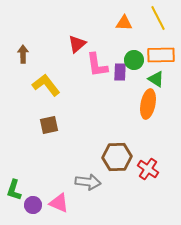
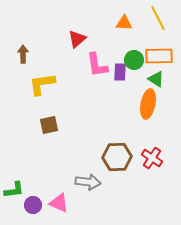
red triangle: moved 5 px up
orange rectangle: moved 2 px left, 1 px down
yellow L-shape: moved 4 px left, 1 px up; rotated 60 degrees counterclockwise
red cross: moved 4 px right, 11 px up
green L-shape: rotated 115 degrees counterclockwise
